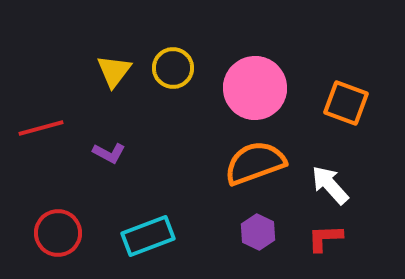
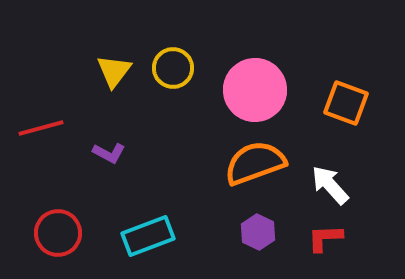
pink circle: moved 2 px down
